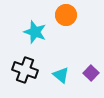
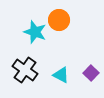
orange circle: moved 7 px left, 5 px down
black cross: rotated 15 degrees clockwise
cyan triangle: rotated 12 degrees counterclockwise
